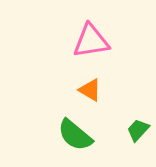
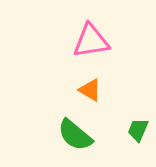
green trapezoid: rotated 20 degrees counterclockwise
